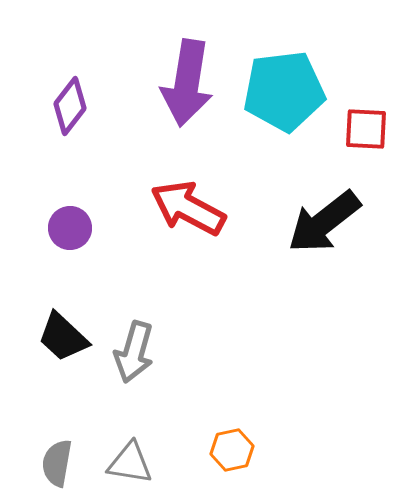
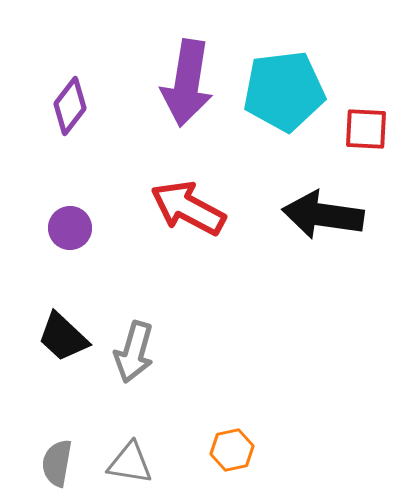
black arrow: moved 1 px left, 7 px up; rotated 46 degrees clockwise
